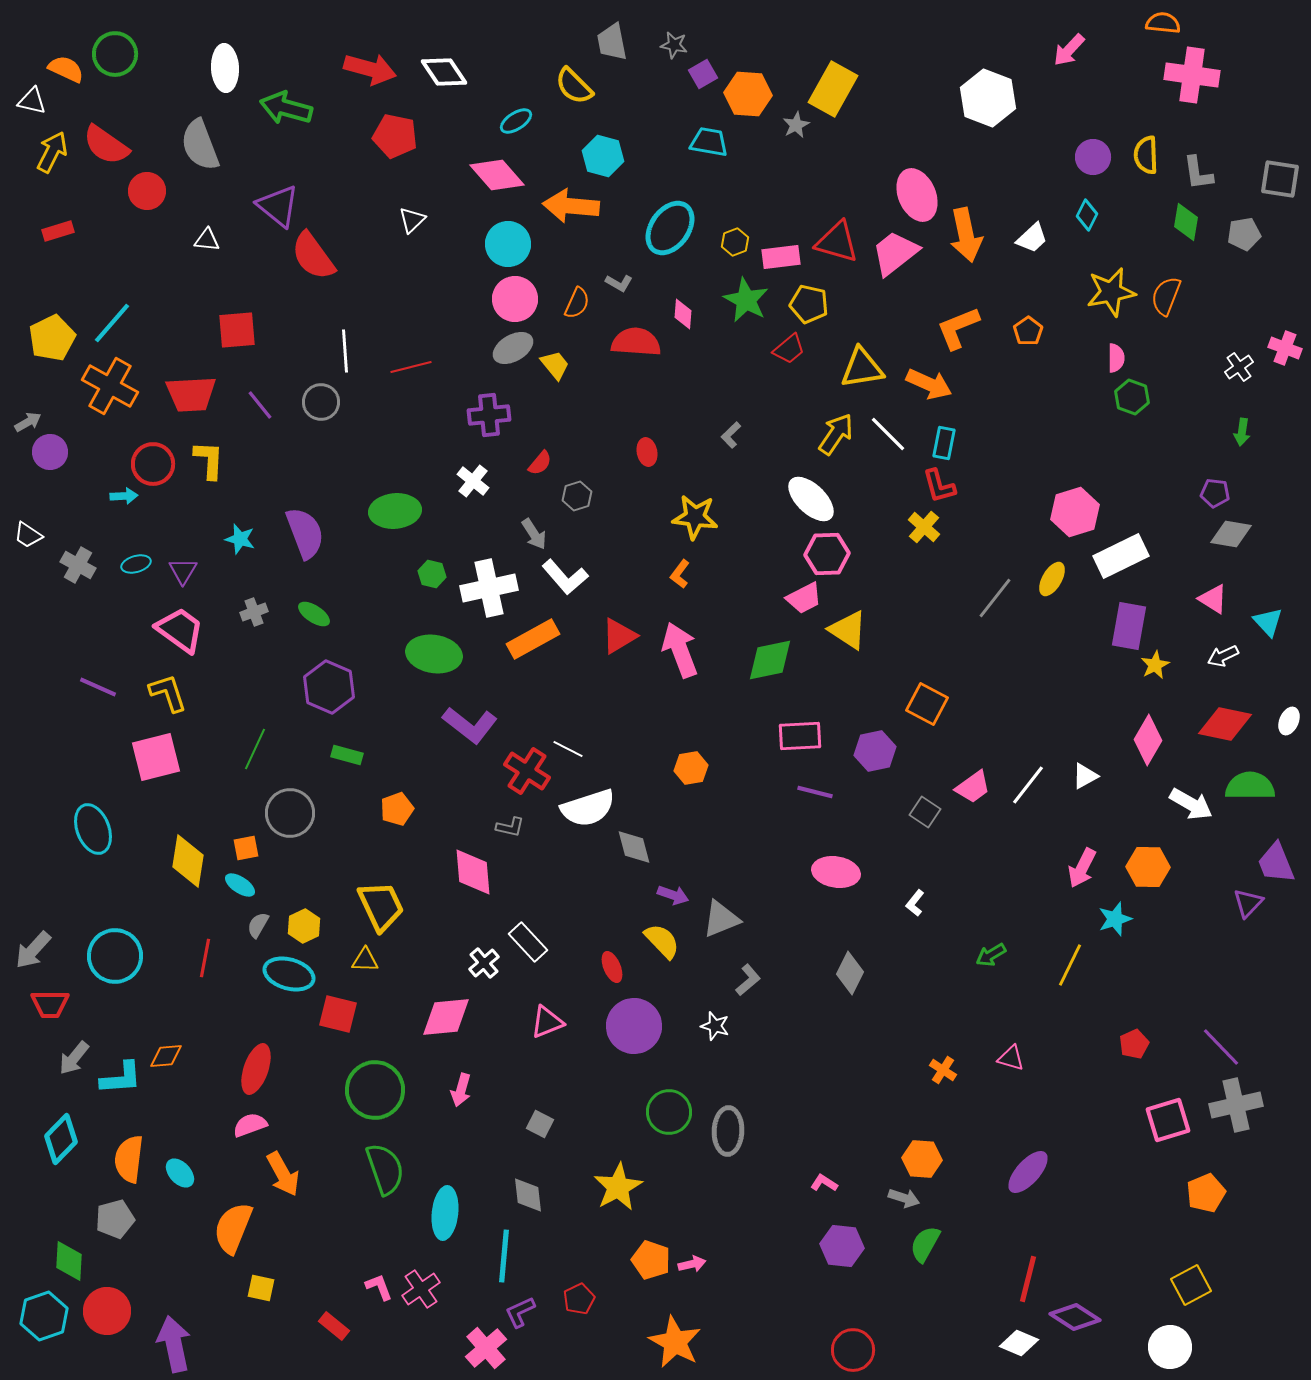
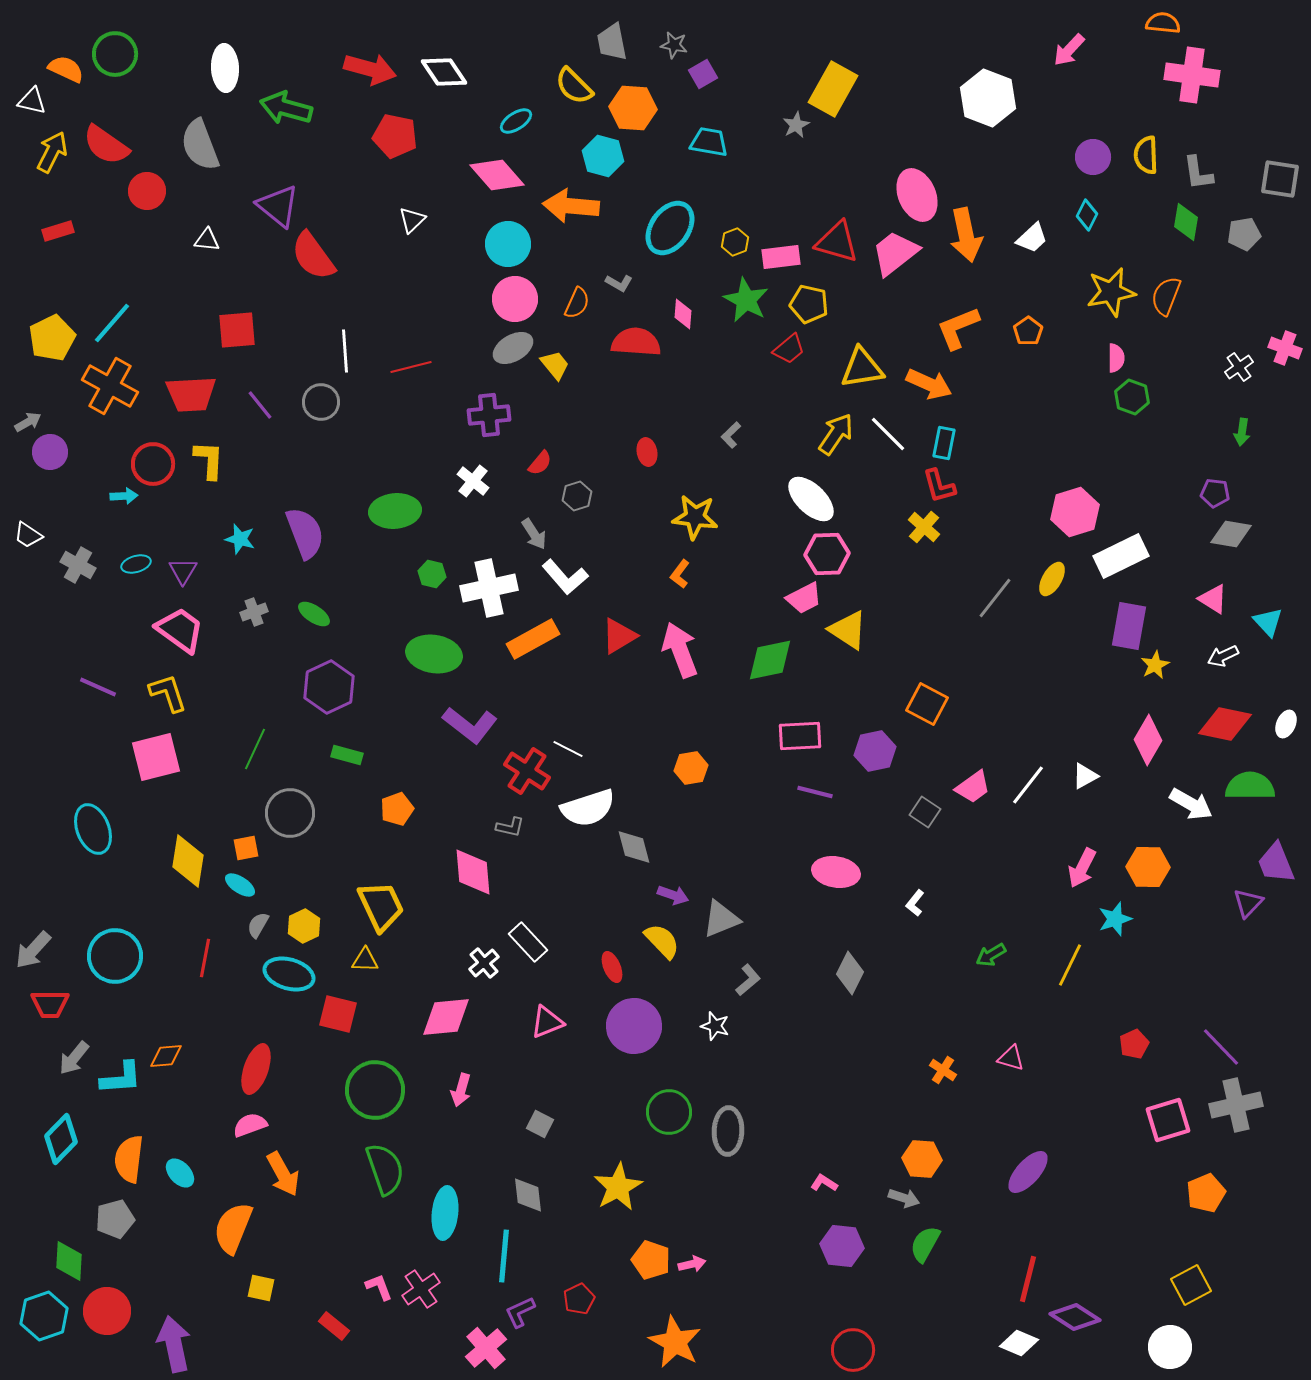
orange hexagon at (748, 94): moved 115 px left, 14 px down
purple hexagon at (329, 687): rotated 12 degrees clockwise
white ellipse at (1289, 721): moved 3 px left, 3 px down
